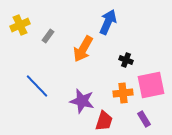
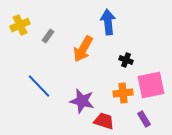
blue arrow: rotated 30 degrees counterclockwise
blue line: moved 2 px right
red trapezoid: rotated 90 degrees counterclockwise
